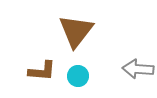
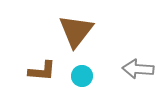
cyan circle: moved 4 px right
